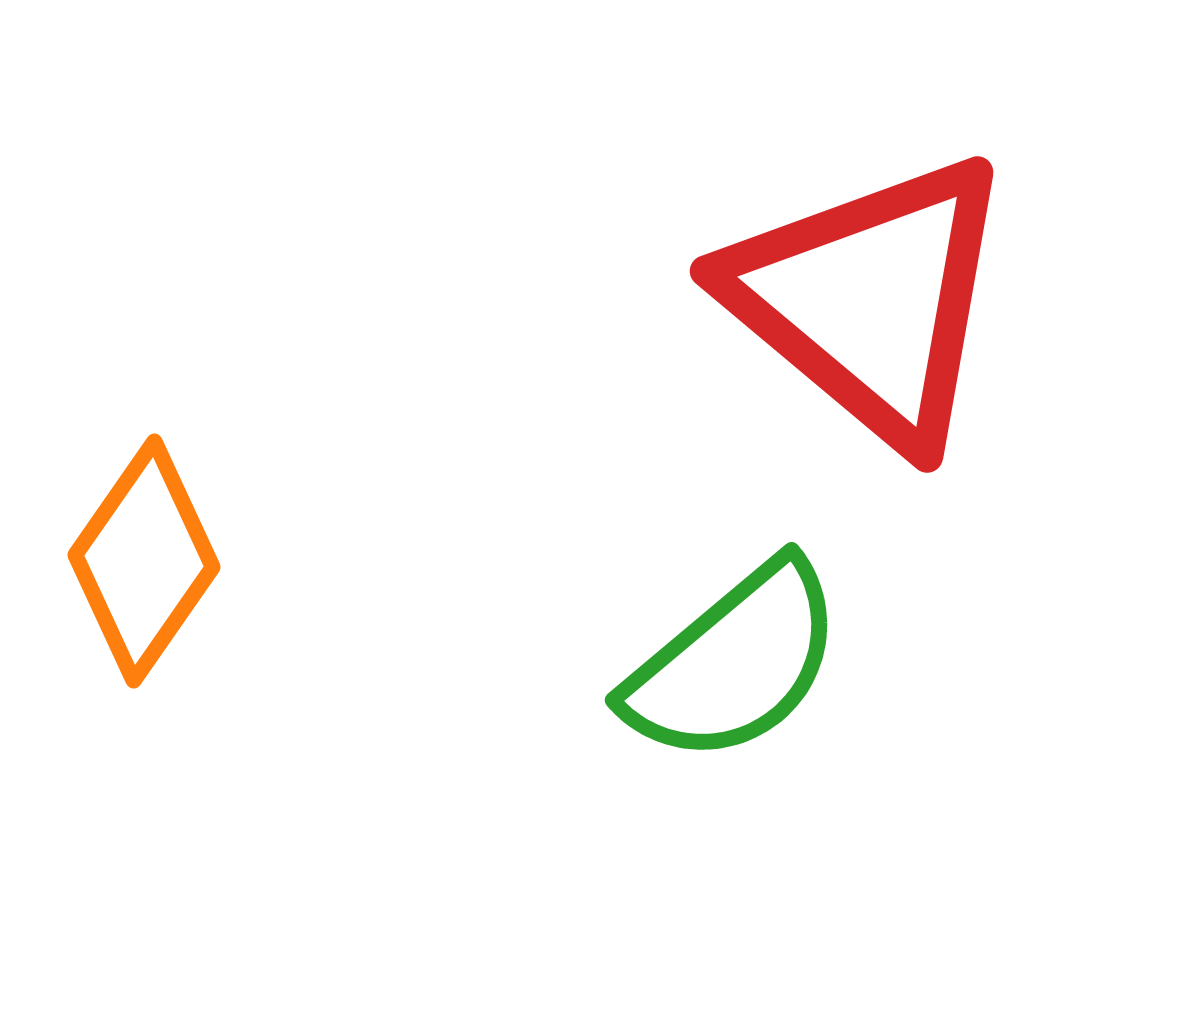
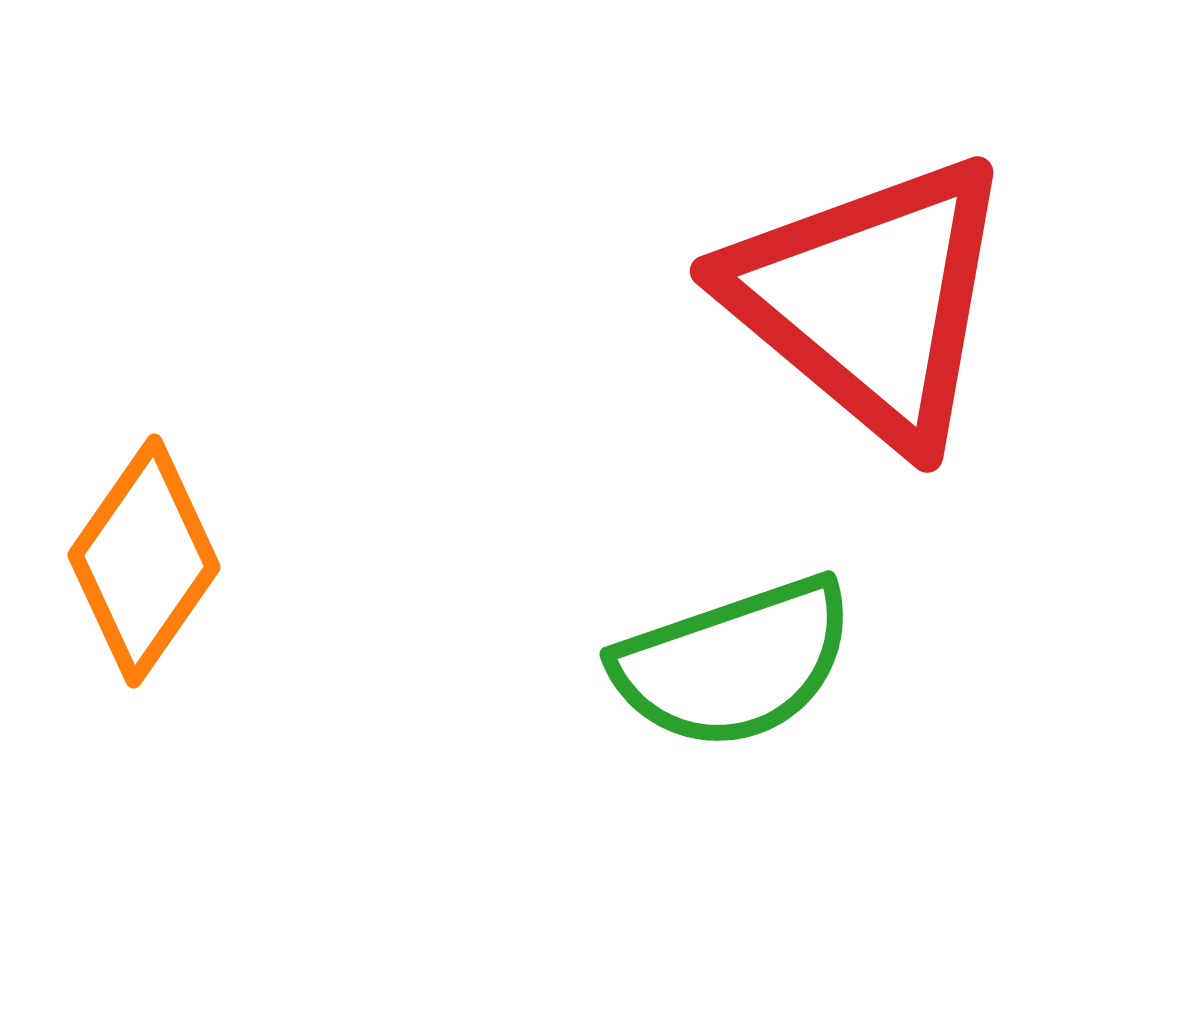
green semicircle: rotated 21 degrees clockwise
